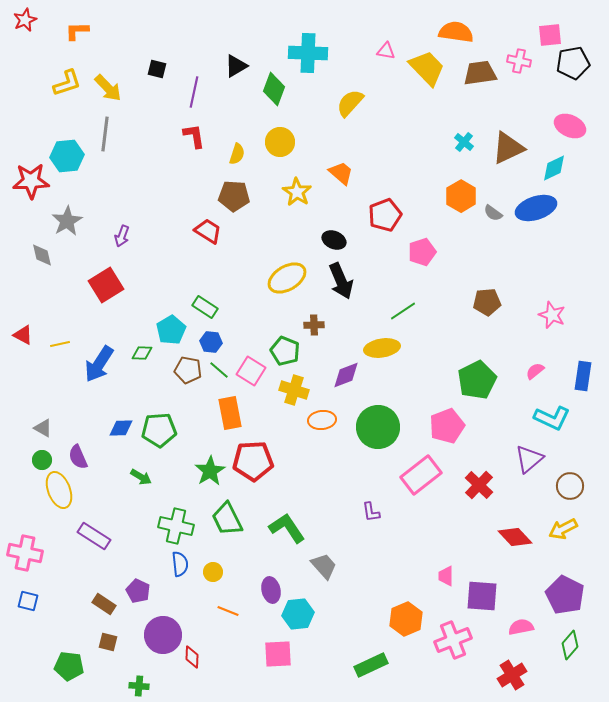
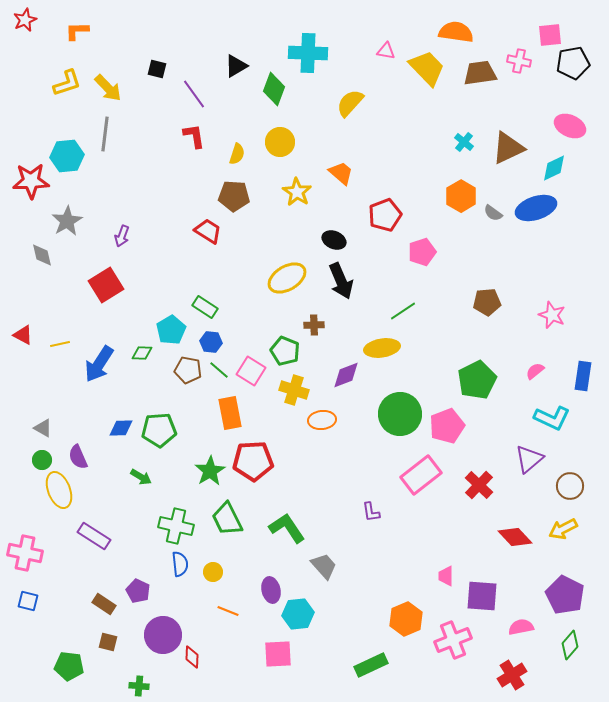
purple line at (194, 92): moved 2 px down; rotated 48 degrees counterclockwise
green circle at (378, 427): moved 22 px right, 13 px up
